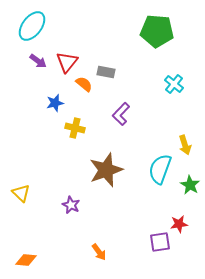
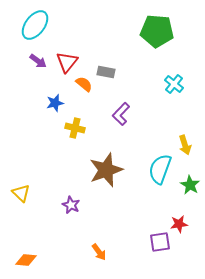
cyan ellipse: moved 3 px right, 1 px up
